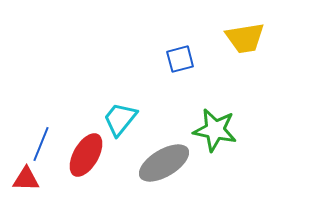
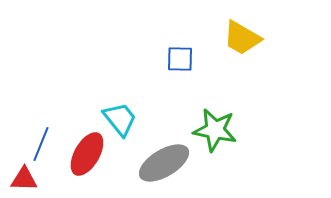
yellow trapezoid: moved 3 px left; rotated 39 degrees clockwise
blue square: rotated 16 degrees clockwise
cyan trapezoid: rotated 102 degrees clockwise
red ellipse: moved 1 px right, 1 px up
red triangle: moved 2 px left
